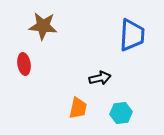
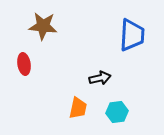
cyan hexagon: moved 4 px left, 1 px up
